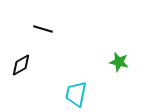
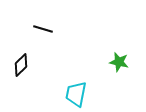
black diamond: rotated 15 degrees counterclockwise
